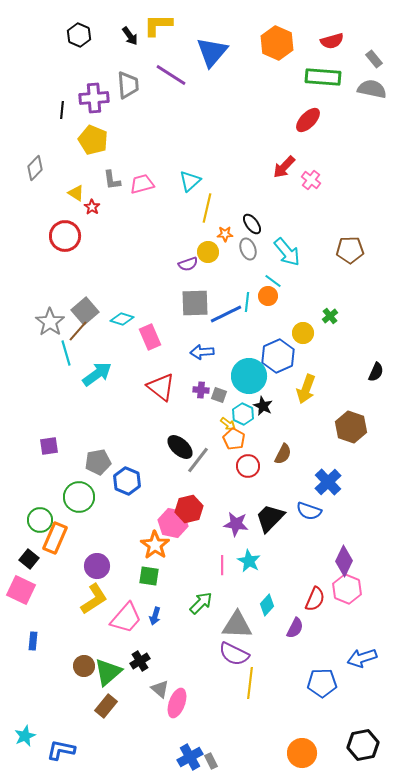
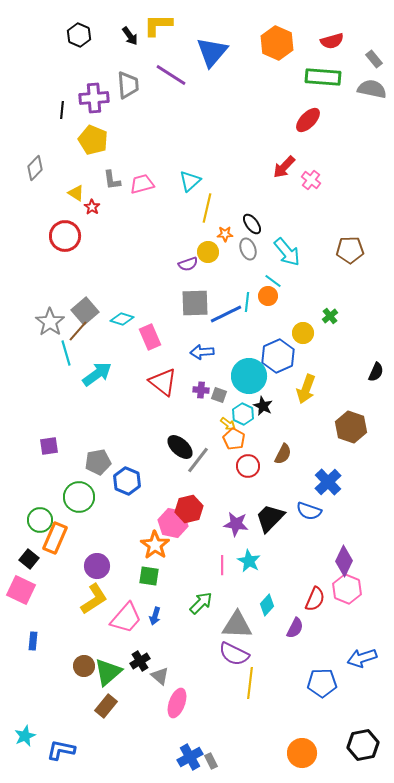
red triangle at (161, 387): moved 2 px right, 5 px up
gray triangle at (160, 689): moved 13 px up
